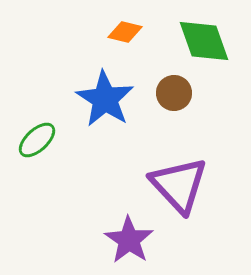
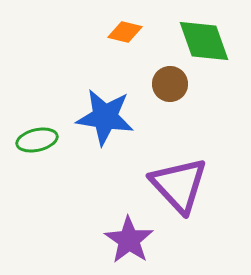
brown circle: moved 4 px left, 9 px up
blue star: moved 18 px down; rotated 24 degrees counterclockwise
green ellipse: rotated 30 degrees clockwise
